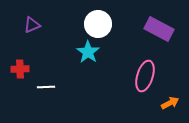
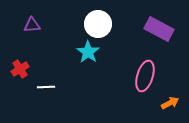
purple triangle: rotated 18 degrees clockwise
red cross: rotated 30 degrees counterclockwise
